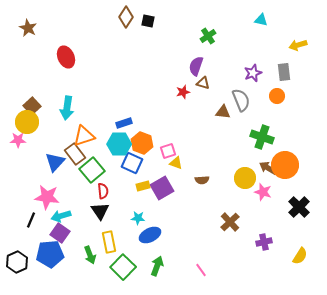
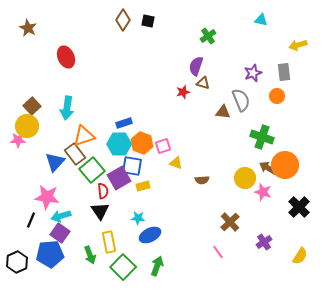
brown diamond at (126, 17): moved 3 px left, 3 px down
yellow circle at (27, 122): moved 4 px down
pink square at (168, 151): moved 5 px left, 5 px up
blue square at (132, 163): moved 3 px down; rotated 15 degrees counterclockwise
purple square at (162, 188): moved 43 px left, 10 px up
purple cross at (264, 242): rotated 21 degrees counterclockwise
pink line at (201, 270): moved 17 px right, 18 px up
